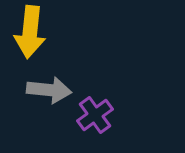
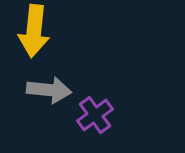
yellow arrow: moved 4 px right, 1 px up
